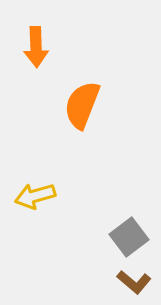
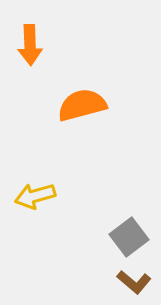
orange arrow: moved 6 px left, 2 px up
orange semicircle: rotated 54 degrees clockwise
